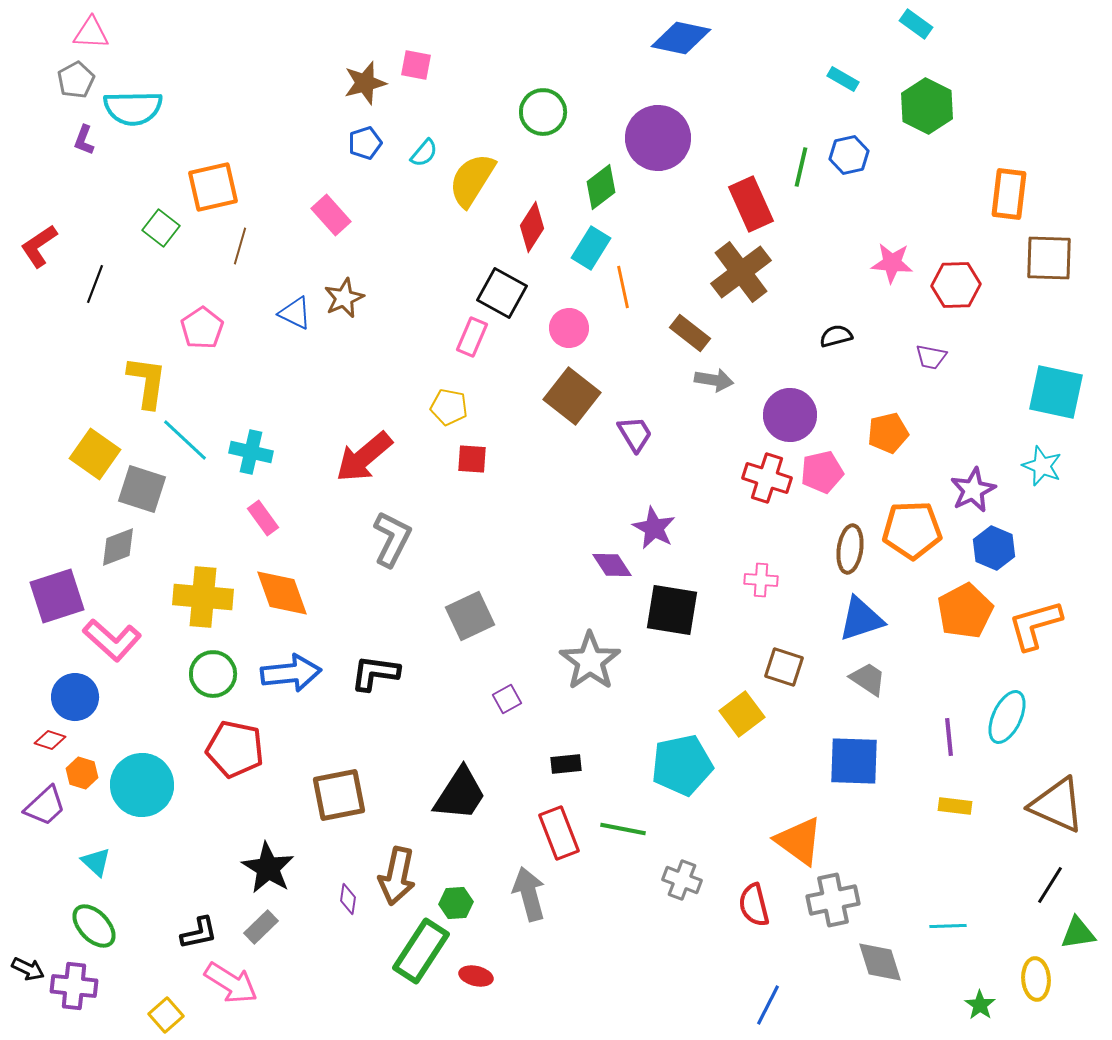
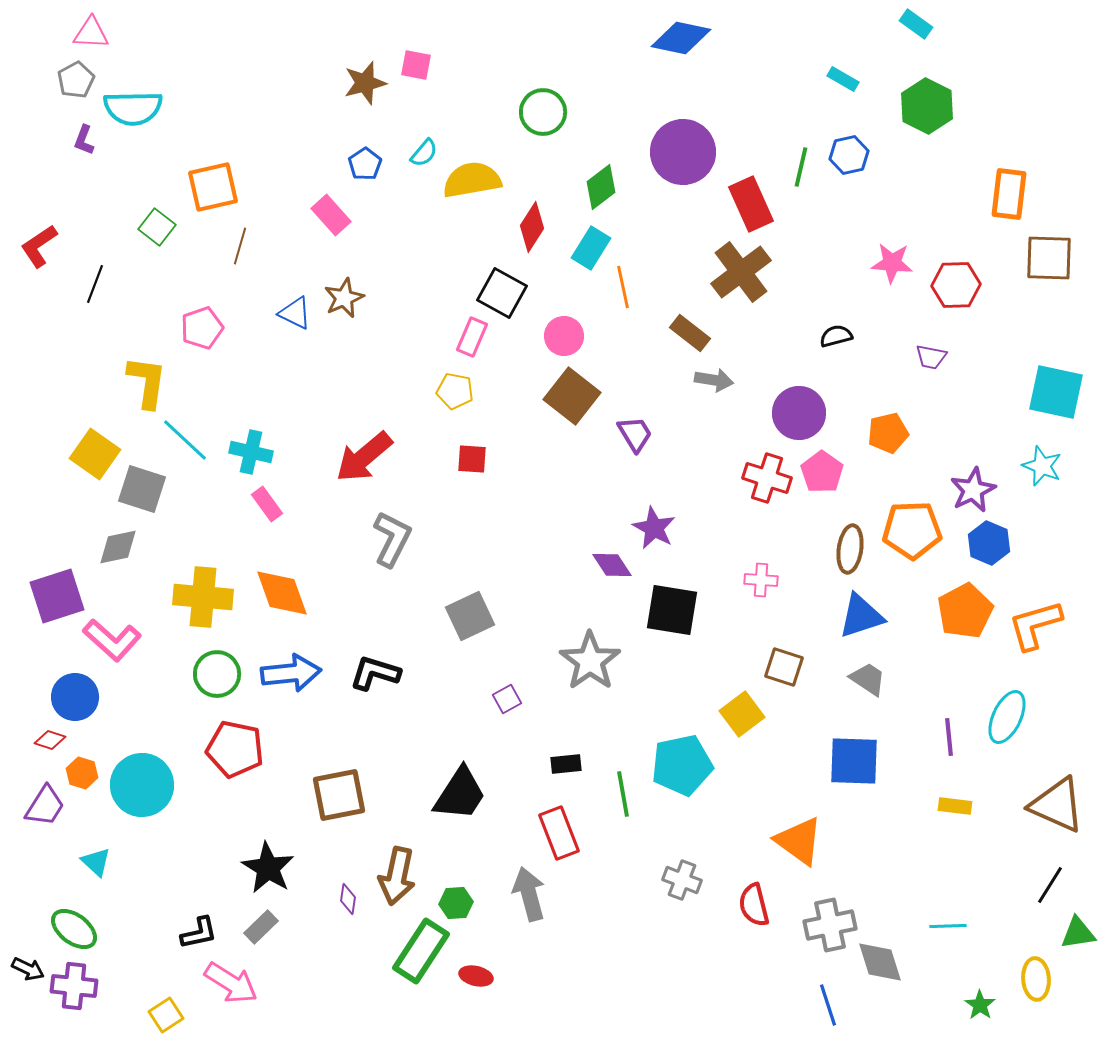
purple circle at (658, 138): moved 25 px right, 14 px down
blue pentagon at (365, 143): moved 21 px down; rotated 16 degrees counterclockwise
yellow semicircle at (472, 180): rotated 48 degrees clockwise
green square at (161, 228): moved 4 px left, 1 px up
pink pentagon at (202, 328): rotated 15 degrees clockwise
pink circle at (569, 328): moved 5 px left, 8 px down
yellow pentagon at (449, 407): moved 6 px right, 16 px up
purple circle at (790, 415): moved 9 px right, 2 px up
pink pentagon at (822, 472): rotated 24 degrees counterclockwise
pink rectangle at (263, 518): moved 4 px right, 14 px up
gray diamond at (118, 547): rotated 9 degrees clockwise
blue hexagon at (994, 548): moved 5 px left, 5 px up
blue triangle at (861, 619): moved 3 px up
black L-shape at (375, 673): rotated 9 degrees clockwise
green circle at (213, 674): moved 4 px right
purple trapezoid at (45, 806): rotated 15 degrees counterclockwise
green line at (623, 829): moved 35 px up; rotated 69 degrees clockwise
gray cross at (833, 900): moved 3 px left, 25 px down
green ellipse at (94, 926): moved 20 px left, 3 px down; rotated 9 degrees counterclockwise
blue line at (768, 1005): moved 60 px right; rotated 45 degrees counterclockwise
yellow square at (166, 1015): rotated 8 degrees clockwise
